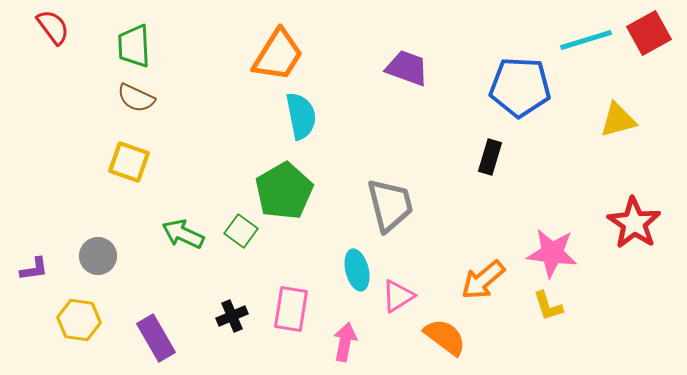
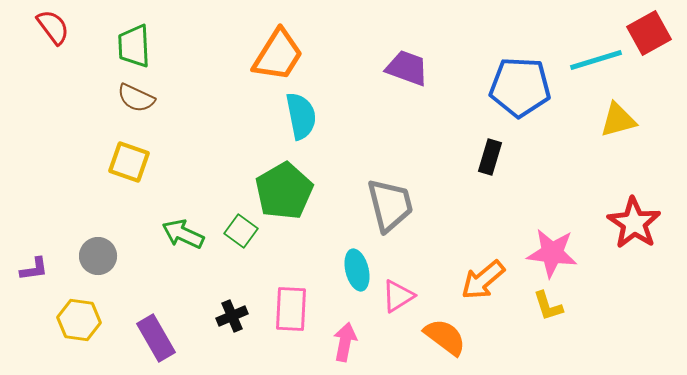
cyan line: moved 10 px right, 20 px down
pink rectangle: rotated 6 degrees counterclockwise
